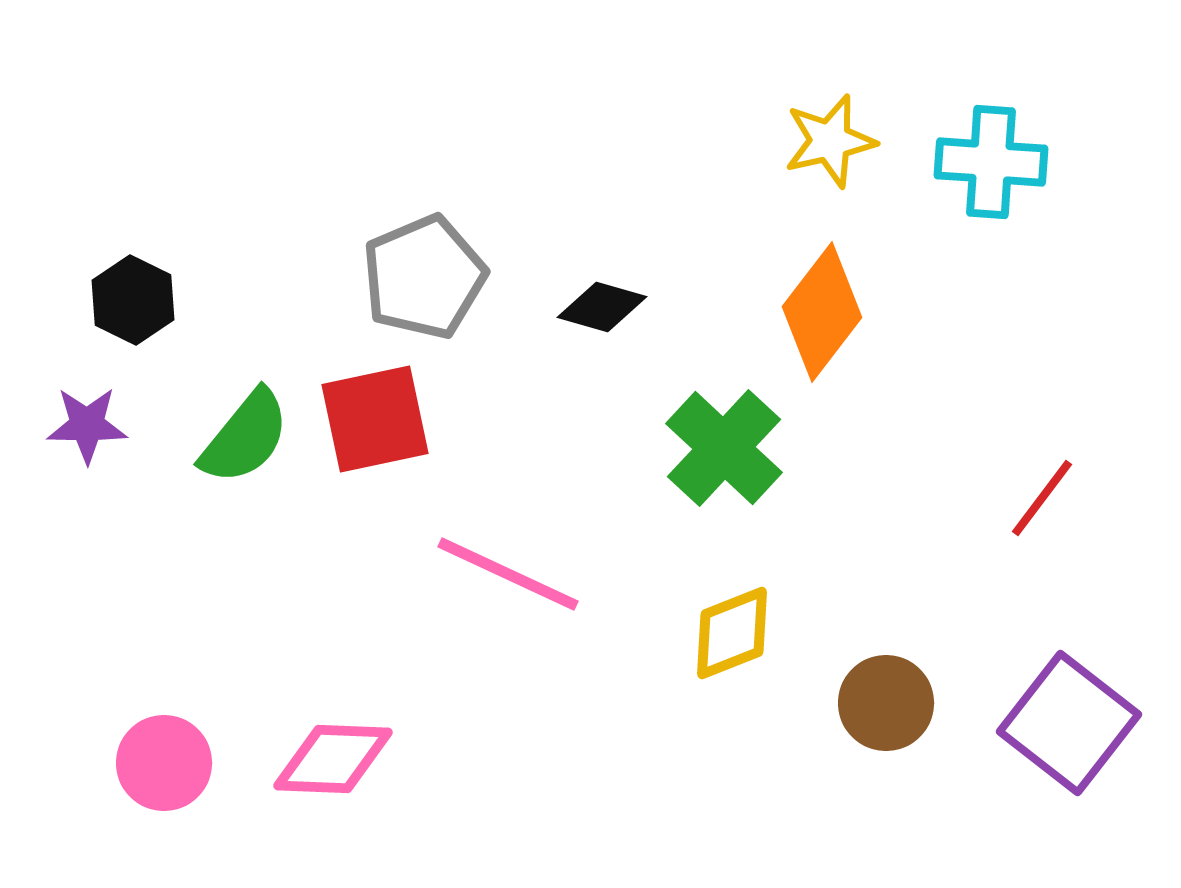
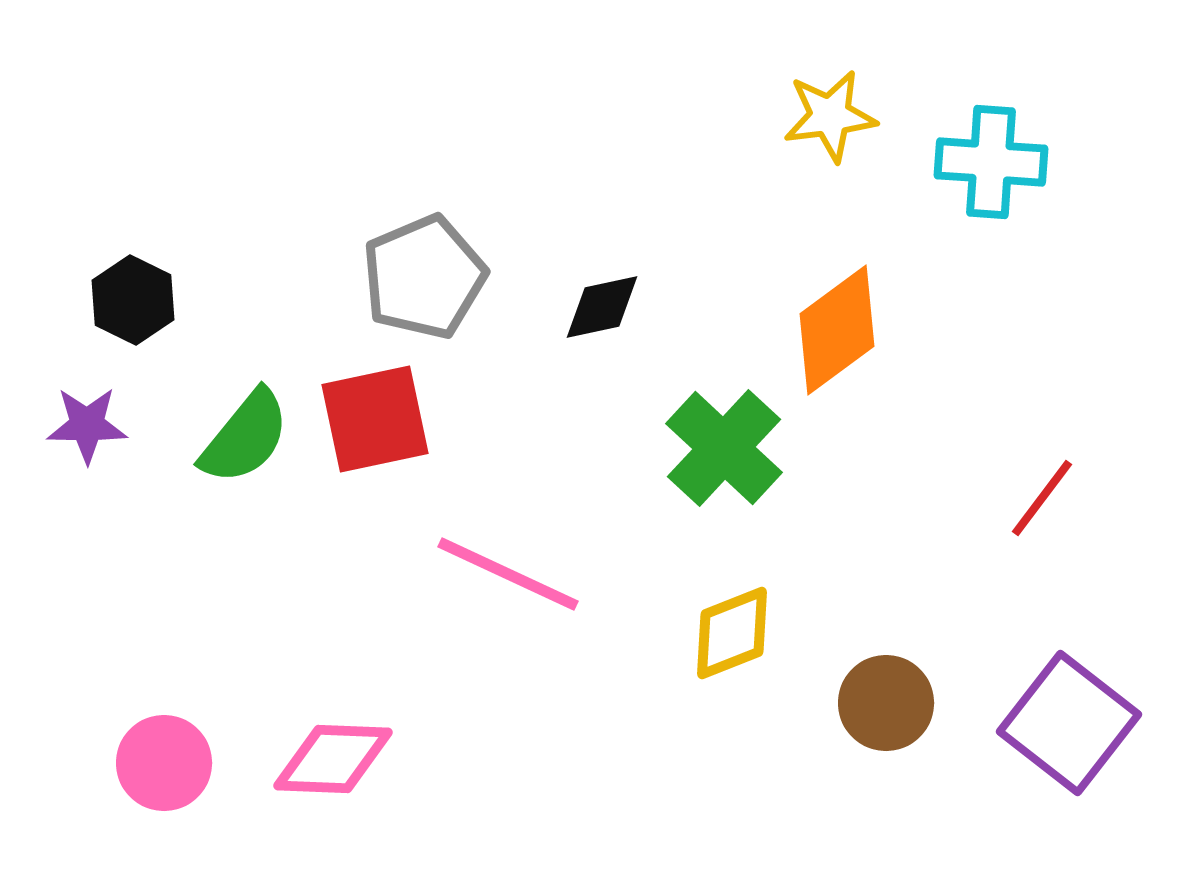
yellow star: moved 25 px up; rotated 6 degrees clockwise
black diamond: rotated 28 degrees counterclockwise
orange diamond: moved 15 px right, 18 px down; rotated 16 degrees clockwise
